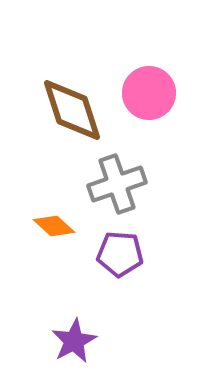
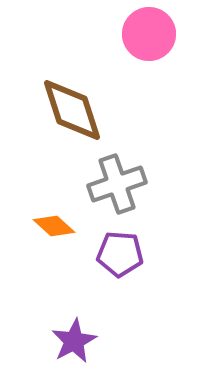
pink circle: moved 59 px up
